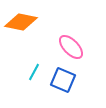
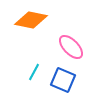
orange diamond: moved 10 px right, 2 px up
